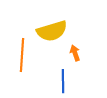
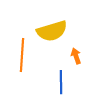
orange arrow: moved 1 px right, 3 px down
blue line: moved 2 px left, 1 px down
